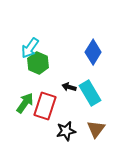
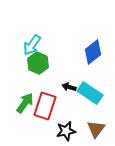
cyan arrow: moved 2 px right, 3 px up
blue diamond: rotated 20 degrees clockwise
cyan rectangle: rotated 25 degrees counterclockwise
